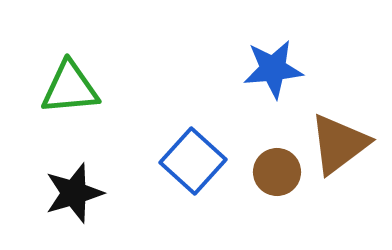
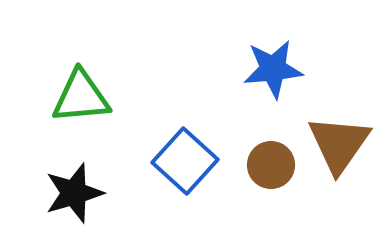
green triangle: moved 11 px right, 9 px down
brown triangle: rotated 18 degrees counterclockwise
blue square: moved 8 px left
brown circle: moved 6 px left, 7 px up
